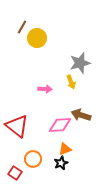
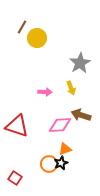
gray star: rotated 15 degrees counterclockwise
yellow arrow: moved 6 px down
pink arrow: moved 3 px down
red triangle: rotated 20 degrees counterclockwise
orange circle: moved 16 px right, 5 px down
red square: moved 5 px down
